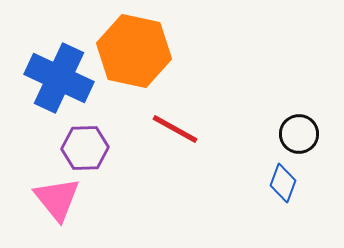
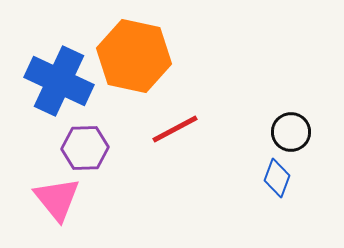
orange hexagon: moved 5 px down
blue cross: moved 3 px down
red line: rotated 57 degrees counterclockwise
black circle: moved 8 px left, 2 px up
blue diamond: moved 6 px left, 5 px up
